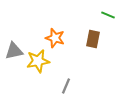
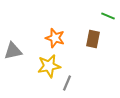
green line: moved 1 px down
gray triangle: moved 1 px left
yellow star: moved 11 px right, 5 px down
gray line: moved 1 px right, 3 px up
